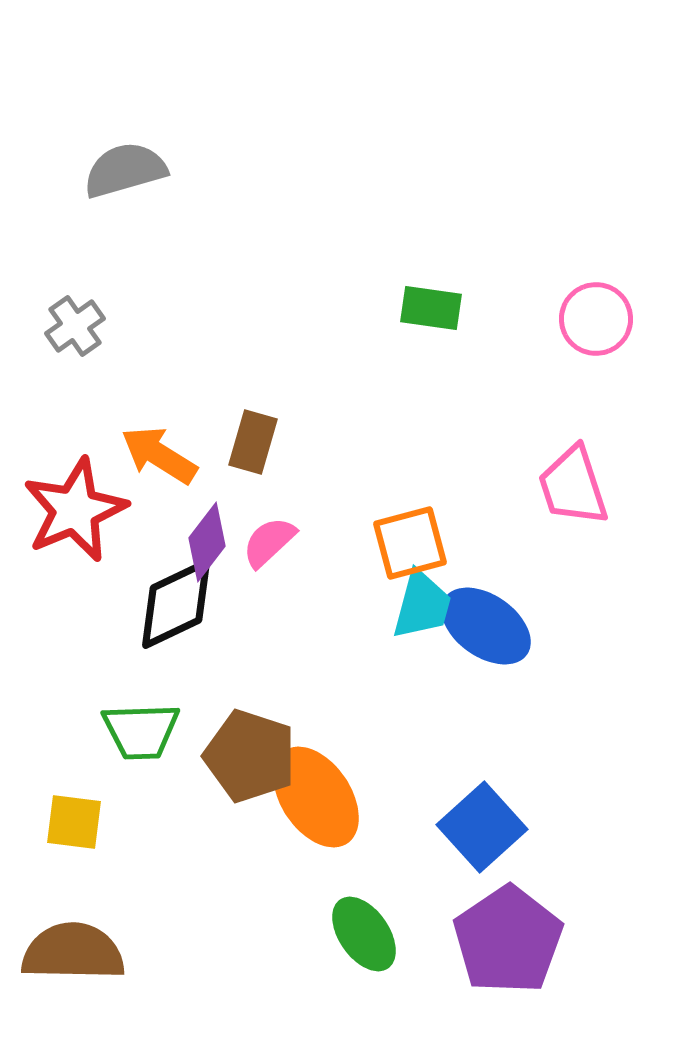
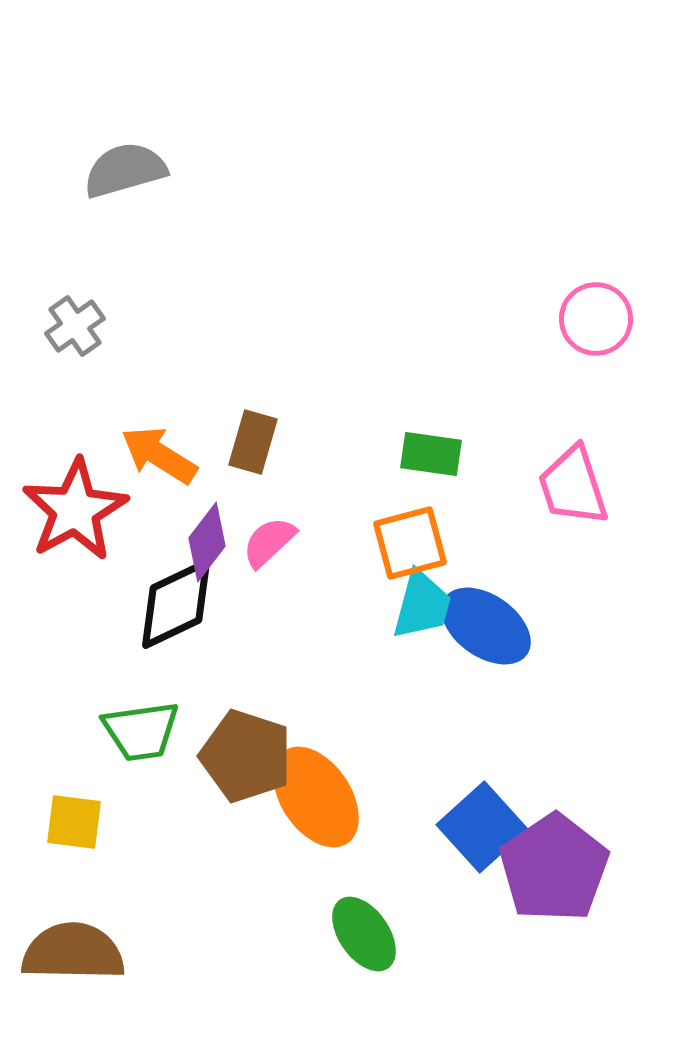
green rectangle: moved 146 px down
red star: rotated 6 degrees counterclockwise
green trapezoid: rotated 6 degrees counterclockwise
brown pentagon: moved 4 px left
purple pentagon: moved 46 px right, 72 px up
